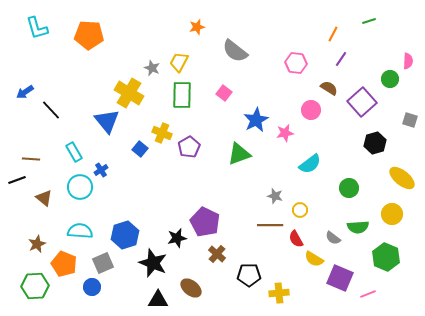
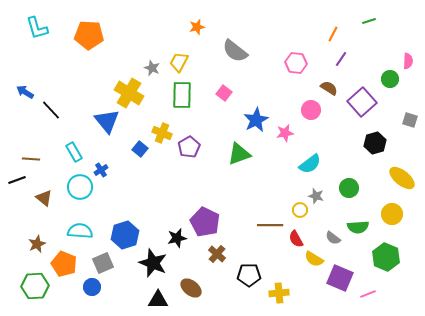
blue arrow at (25, 92): rotated 66 degrees clockwise
gray star at (275, 196): moved 41 px right
